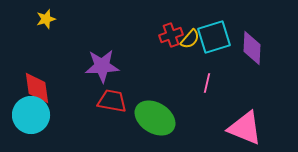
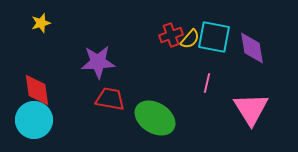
yellow star: moved 5 px left, 4 px down
cyan square: rotated 28 degrees clockwise
purple diamond: rotated 12 degrees counterclockwise
purple star: moved 4 px left, 4 px up
red diamond: moved 2 px down
red trapezoid: moved 2 px left, 2 px up
cyan circle: moved 3 px right, 5 px down
pink triangle: moved 6 px right, 19 px up; rotated 36 degrees clockwise
